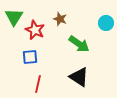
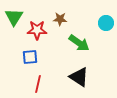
brown star: rotated 16 degrees counterclockwise
red star: moved 2 px right; rotated 24 degrees counterclockwise
green arrow: moved 1 px up
